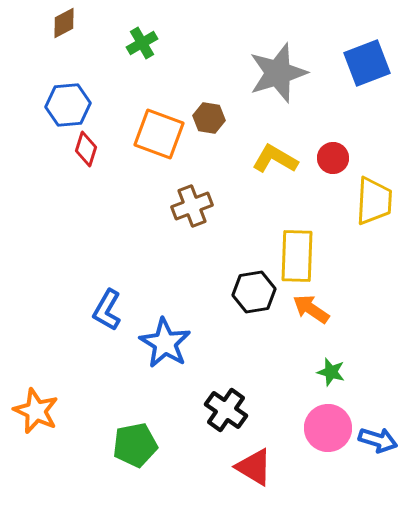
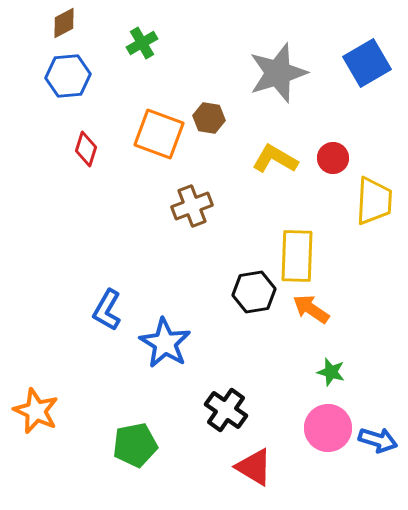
blue square: rotated 9 degrees counterclockwise
blue hexagon: moved 29 px up
